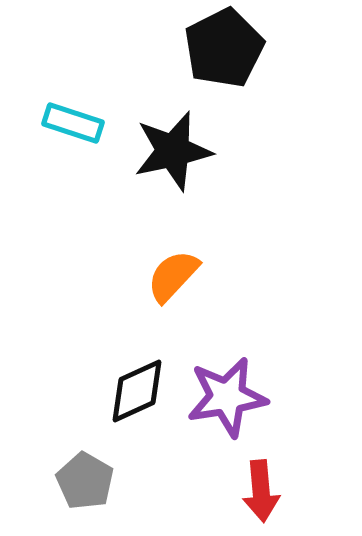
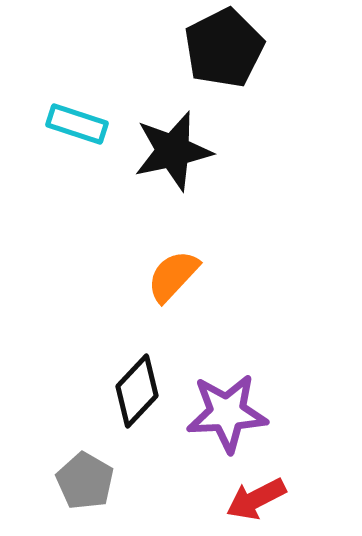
cyan rectangle: moved 4 px right, 1 px down
black diamond: rotated 22 degrees counterclockwise
purple star: moved 16 px down; rotated 6 degrees clockwise
red arrow: moved 5 px left, 8 px down; rotated 68 degrees clockwise
